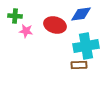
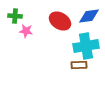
blue diamond: moved 8 px right, 2 px down
red ellipse: moved 5 px right, 4 px up; rotated 15 degrees clockwise
